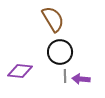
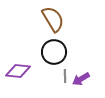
black circle: moved 6 px left
purple diamond: moved 2 px left
purple arrow: rotated 36 degrees counterclockwise
